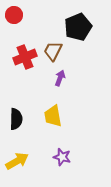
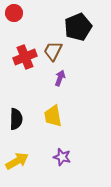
red circle: moved 2 px up
